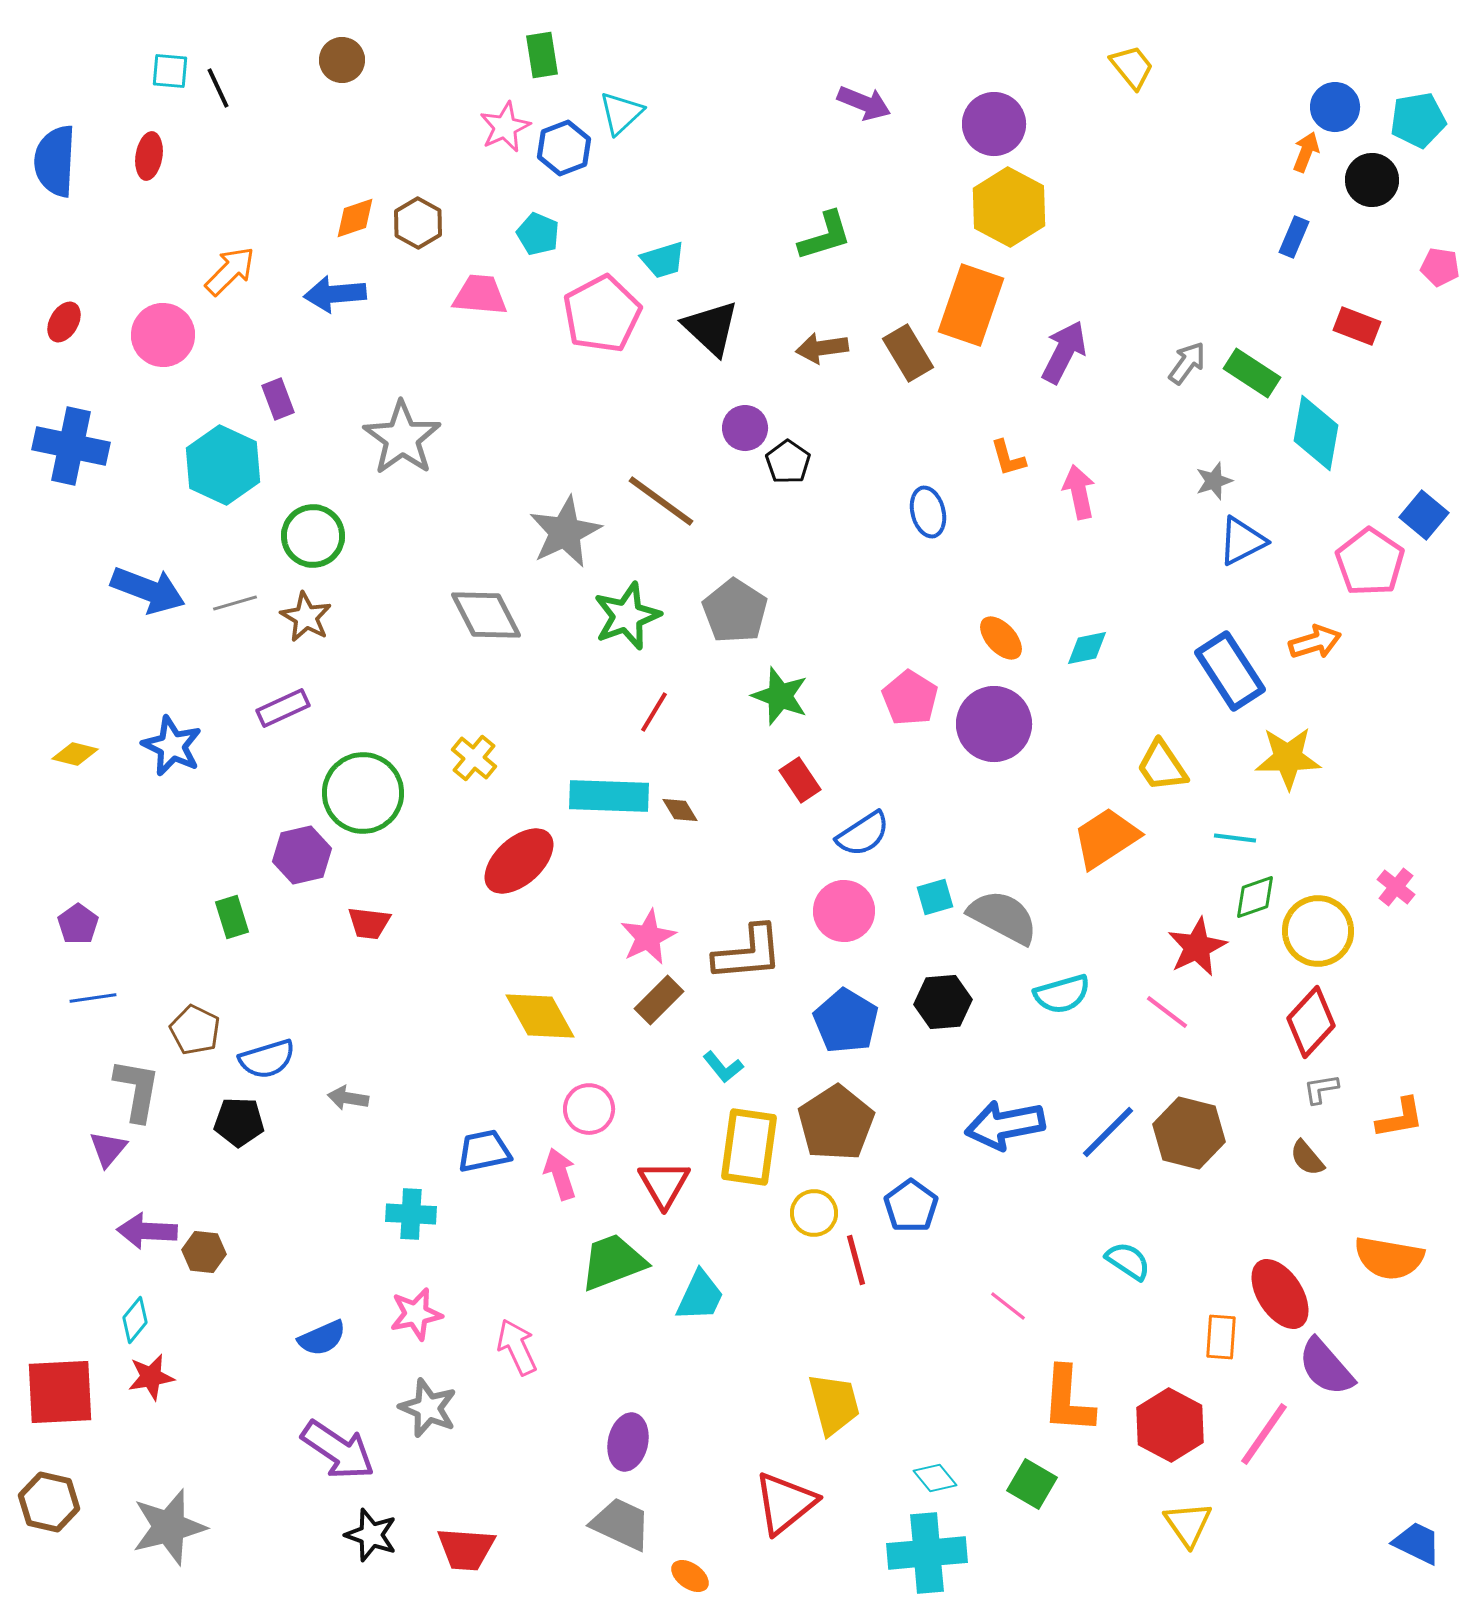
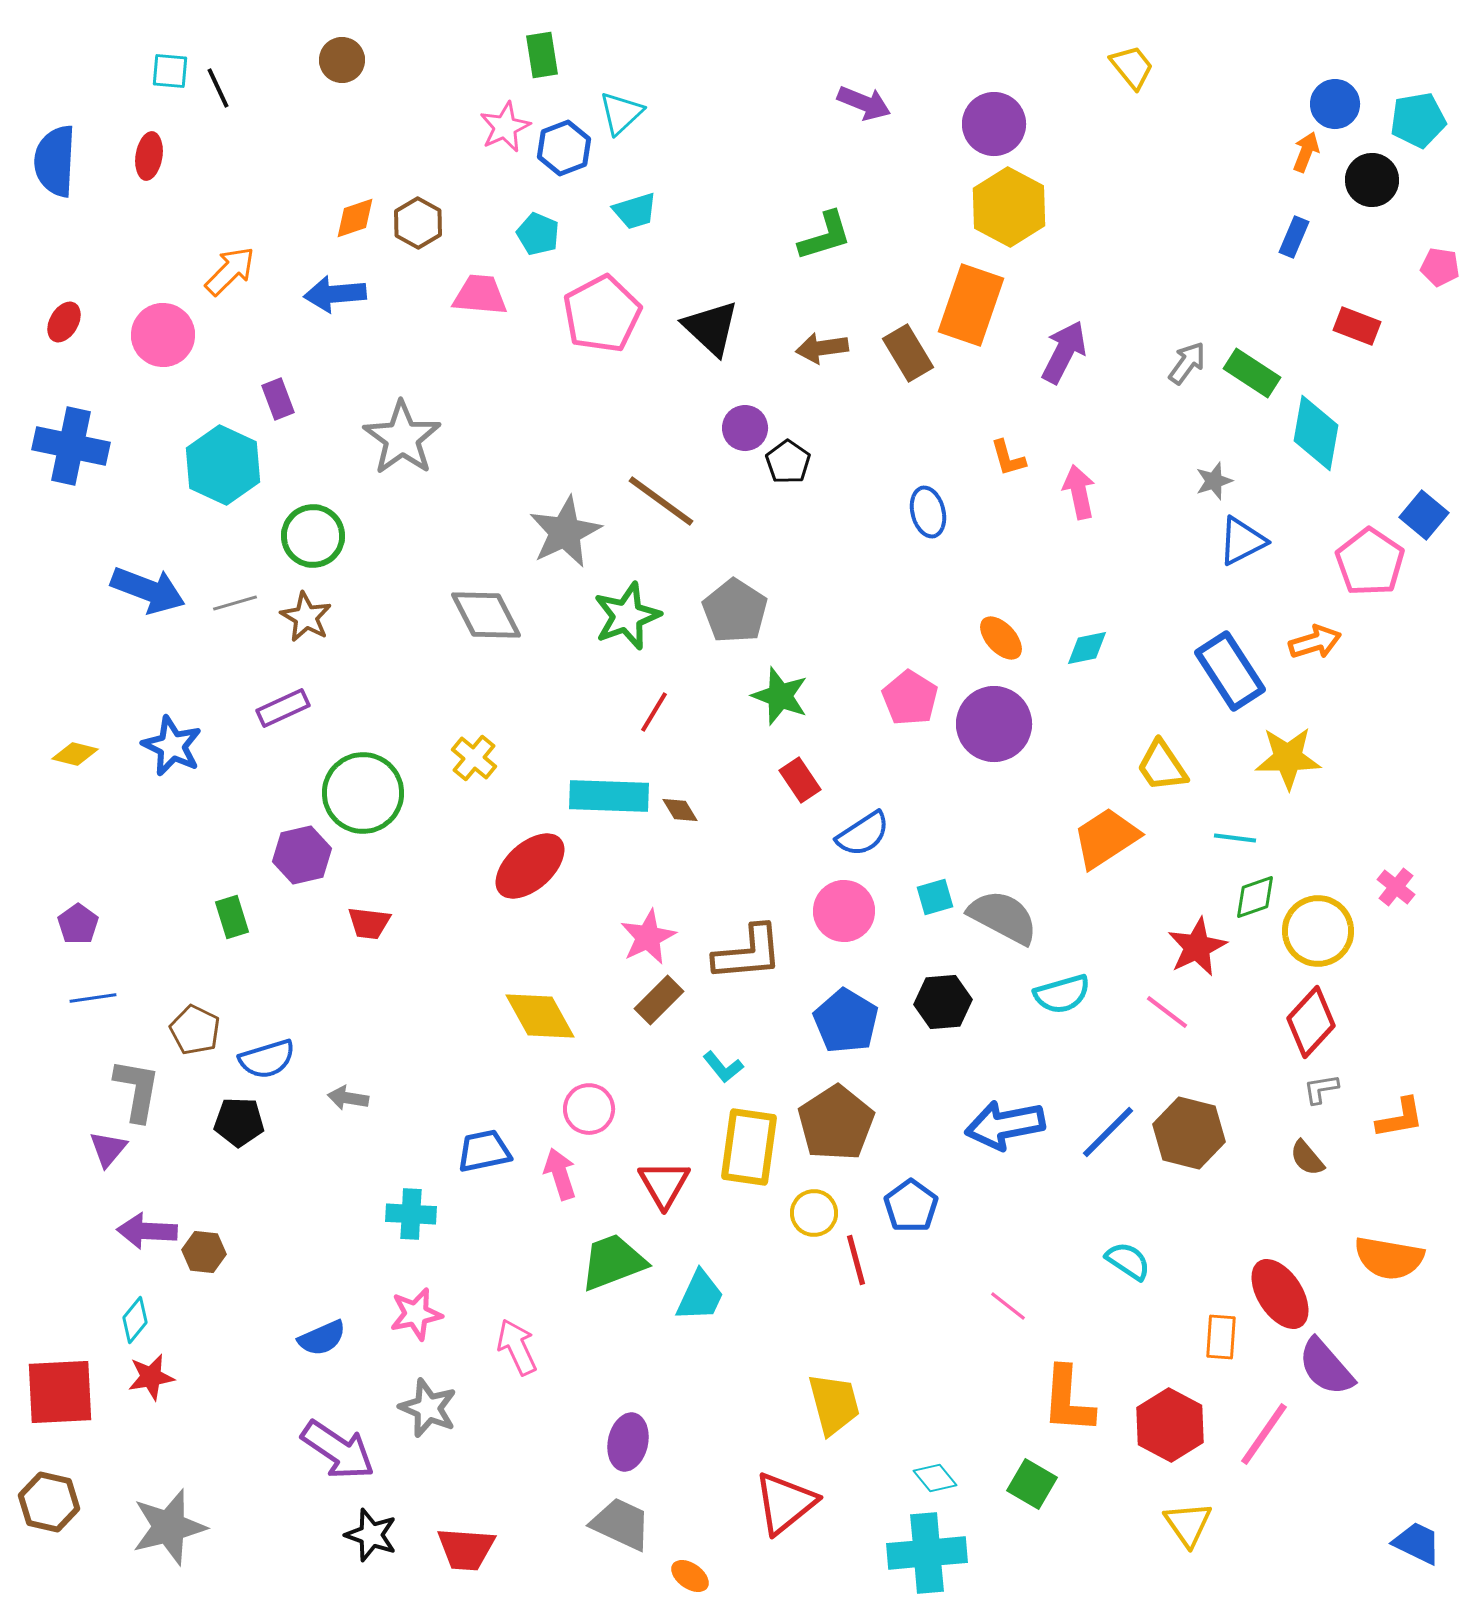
blue circle at (1335, 107): moved 3 px up
cyan trapezoid at (663, 260): moved 28 px left, 49 px up
red ellipse at (519, 861): moved 11 px right, 5 px down
